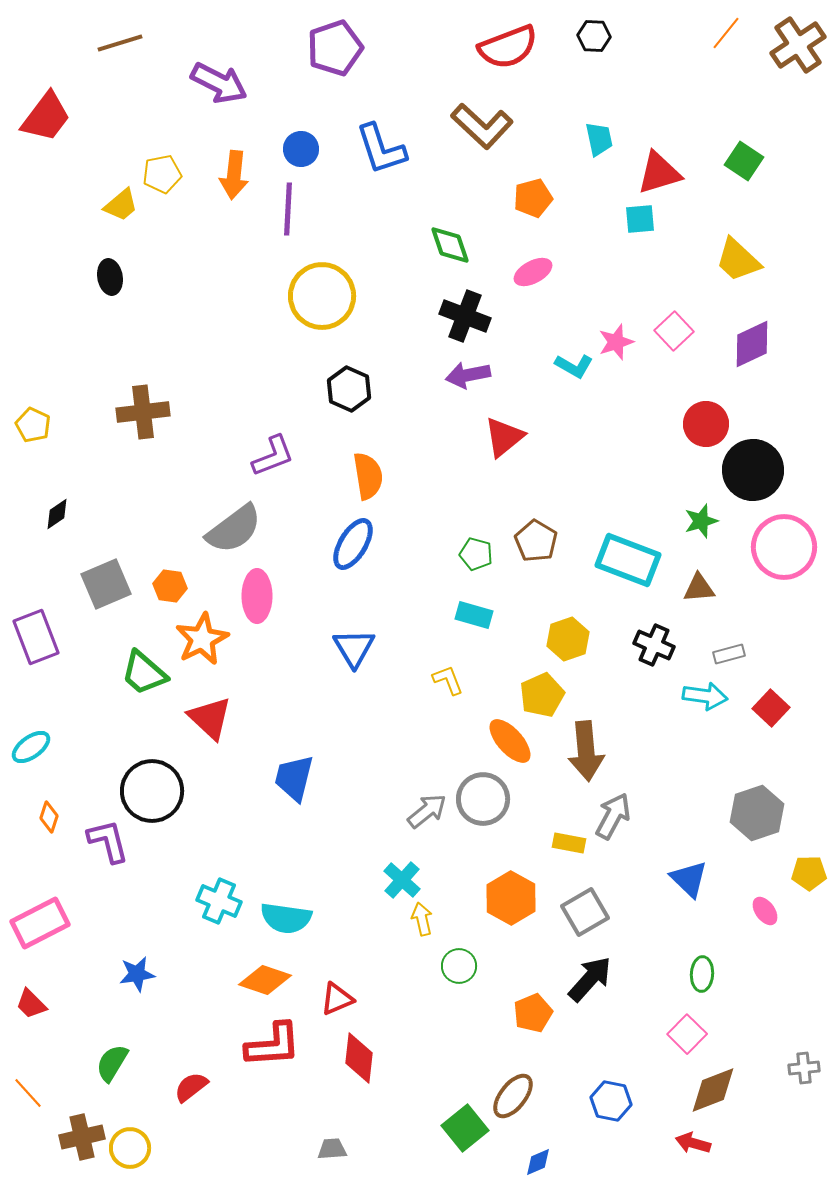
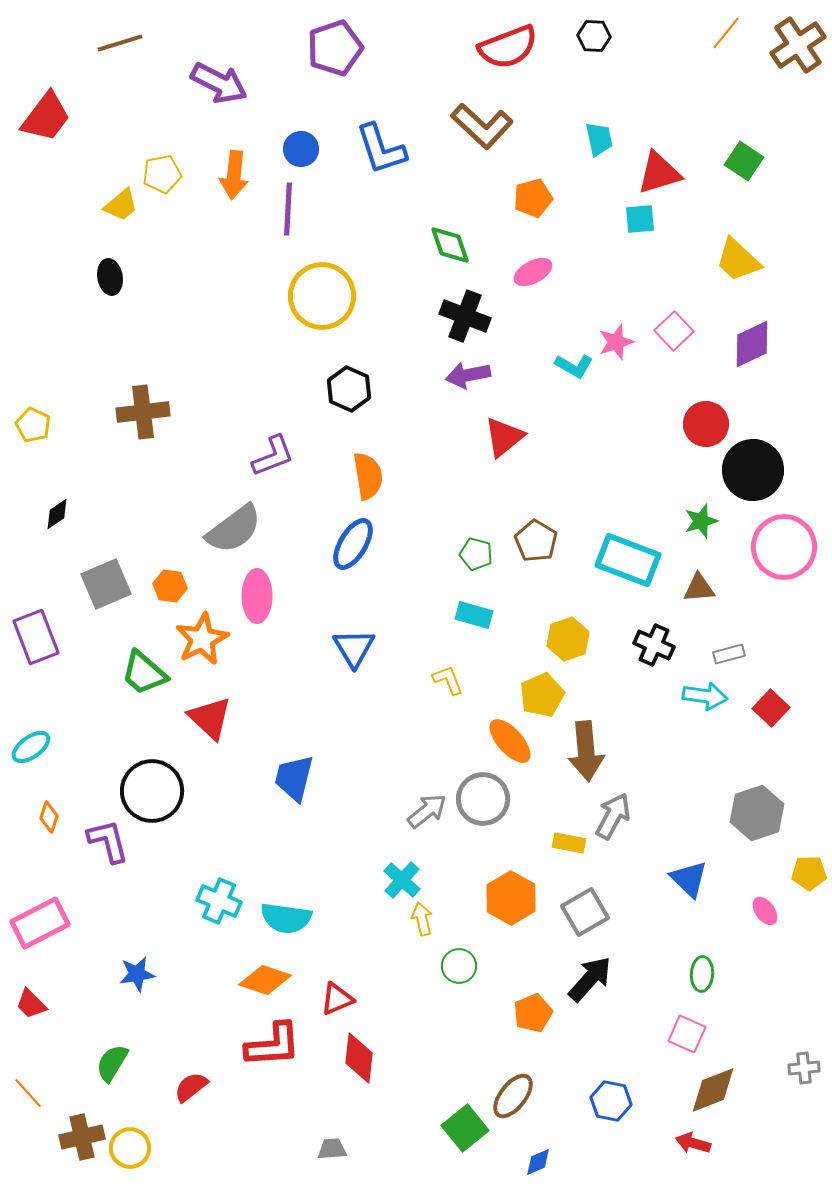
pink square at (687, 1034): rotated 21 degrees counterclockwise
